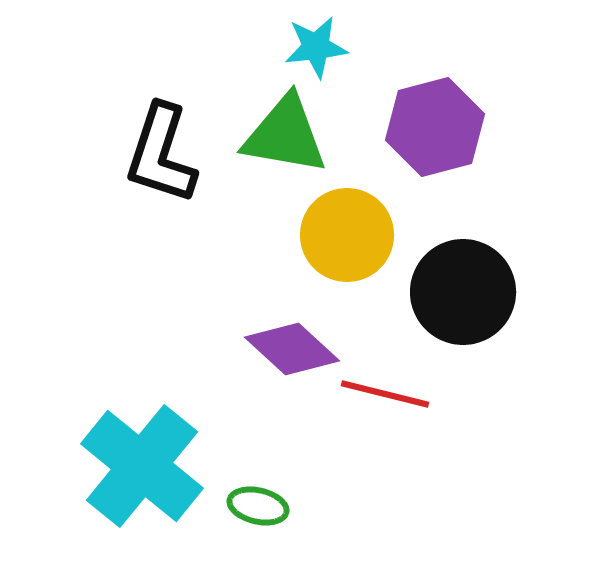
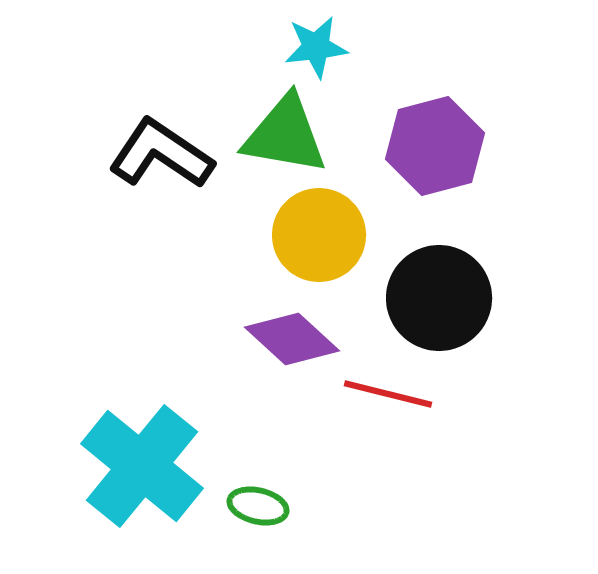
purple hexagon: moved 19 px down
black L-shape: rotated 106 degrees clockwise
yellow circle: moved 28 px left
black circle: moved 24 px left, 6 px down
purple diamond: moved 10 px up
red line: moved 3 px right
